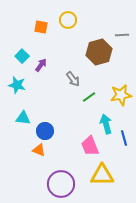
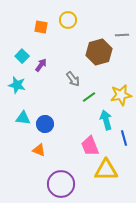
cyan arrow: moved 4 px up
blue circle: moved 7 px up
yellow triangle: moved 4 px right, 5 px up
